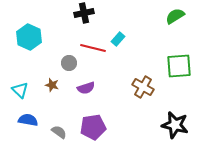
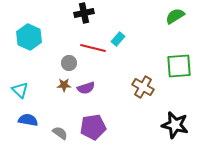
brown star: moved 12 px right; rotated 16 degrees counterclockwise
gray semicircle: moved 1 px right, 1 px down
